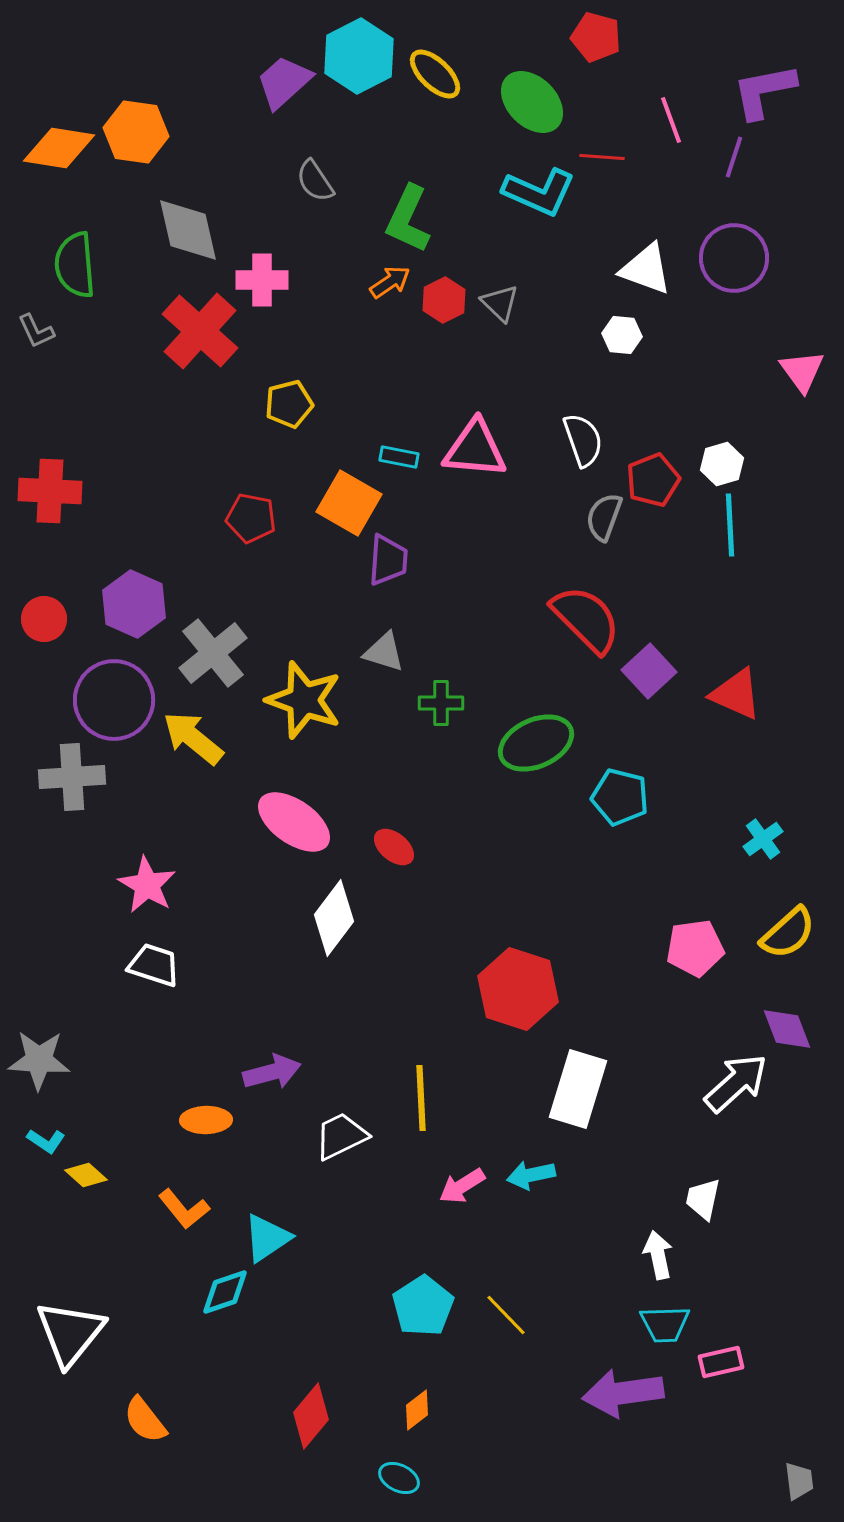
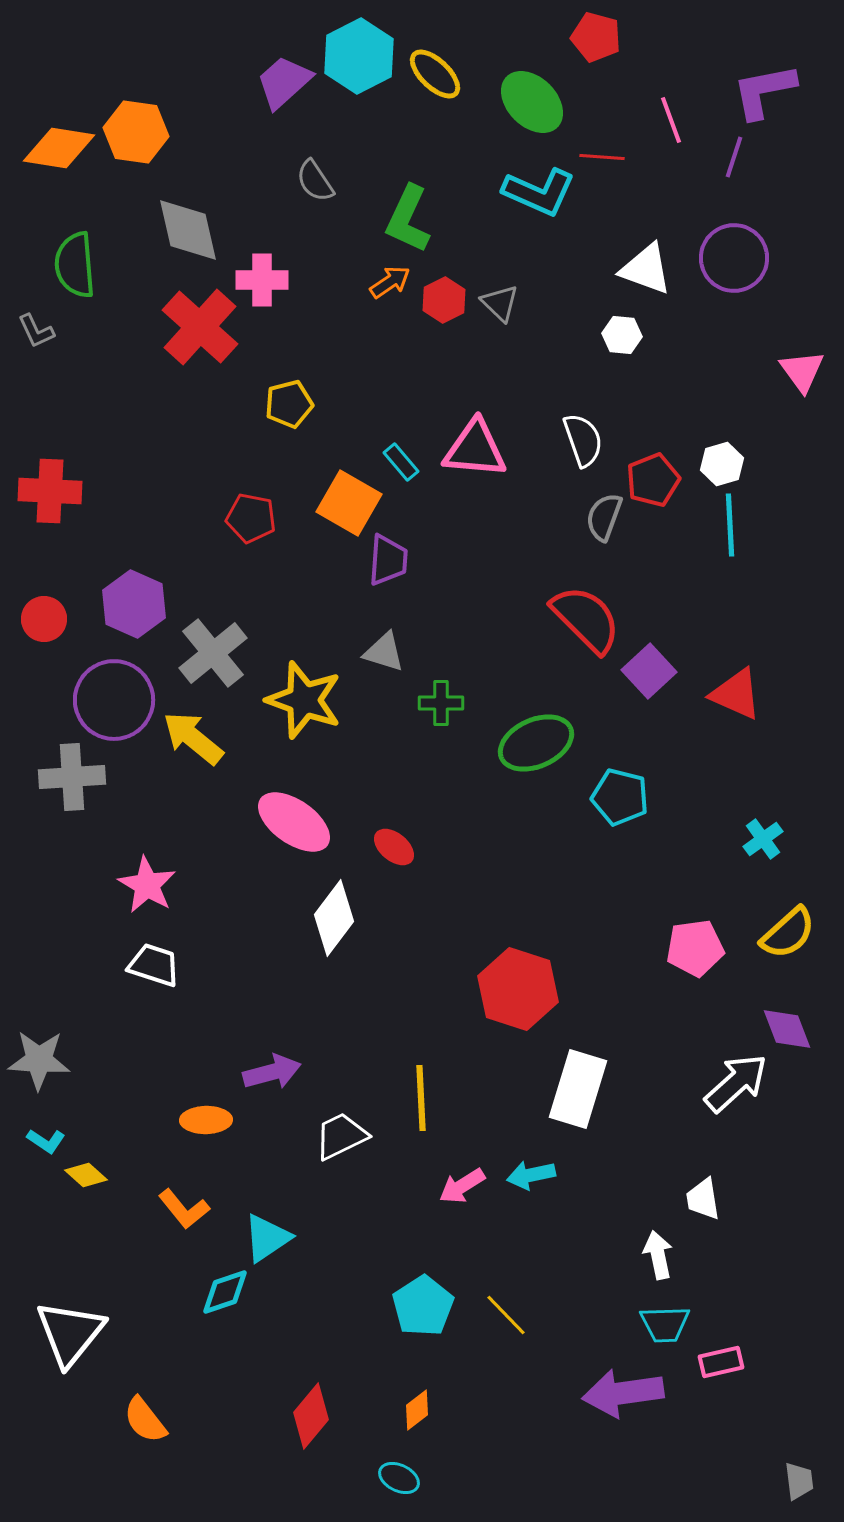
red cross at (200, 331): moved 4 px up
cyan rectangle at (399, 457): moved 2 px right, 5 px down; rotated 39 degrees clockwise
white trapezoid at (703, 1199): rotated 21 degrees counterclockwise
